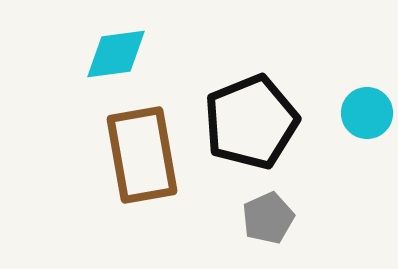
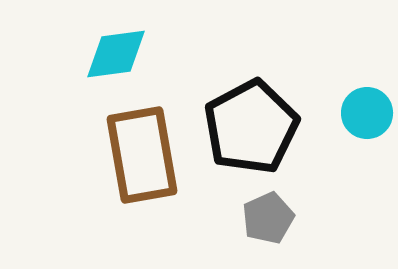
black pentagon: moved 5 px down; rotated 6 degrees counterclockwise
